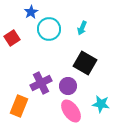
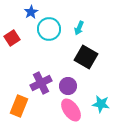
cyan arrow: moved 3 px left
black square: moved 1 px right, 6 px up
pink ellipse: moved 1 px up
